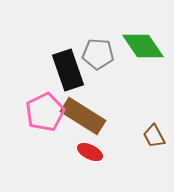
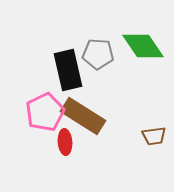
black rectangle: rotated 6 degrees clockwise
brown trapezoid: rotated 70 degrees counterclockwise
red ellipse: moved 25 px left, 10 px up; rotated 60 degrees clockwise
